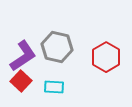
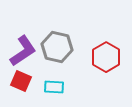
purple L-shape: moved 5 px up
red square: rotated 20 degrees counterclockwise
